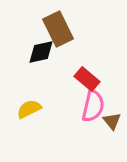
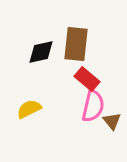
brown rectangle: moved 18 px right, 15 px down; rotated 32 degrees clockwise
